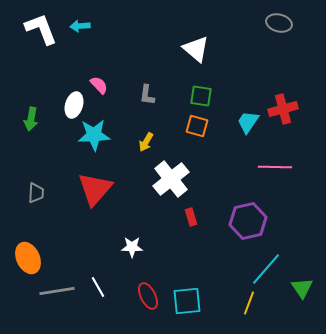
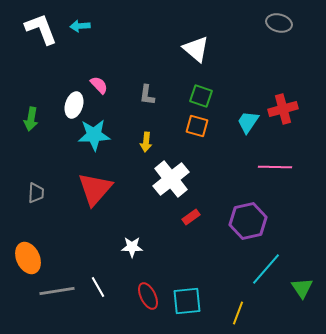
green square: rotated 10 degrees clockwise
yellow arrow: rotated 24 degrees counterclockwise
red rectangle: rotated 72 degrees clockwise
yellow line: moved 11 px left, 10 px down
